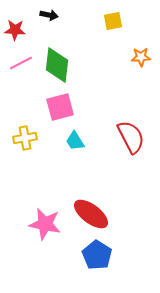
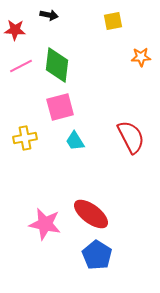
pink line: moved 3 px down
